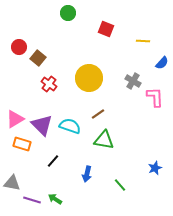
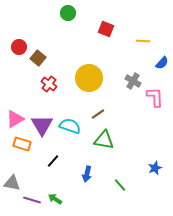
purple triangle: rotated 15 degrees clockwise
